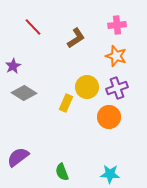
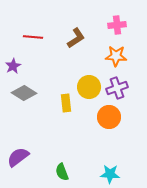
red line: moved 10 px down; rotated 42 degrees counterclockwise
orange star: rotated 15 degrees counterclockwise
yellow circle: moved 2 px right
yellow rectangle: rotated 30 degrees counterclockwise
